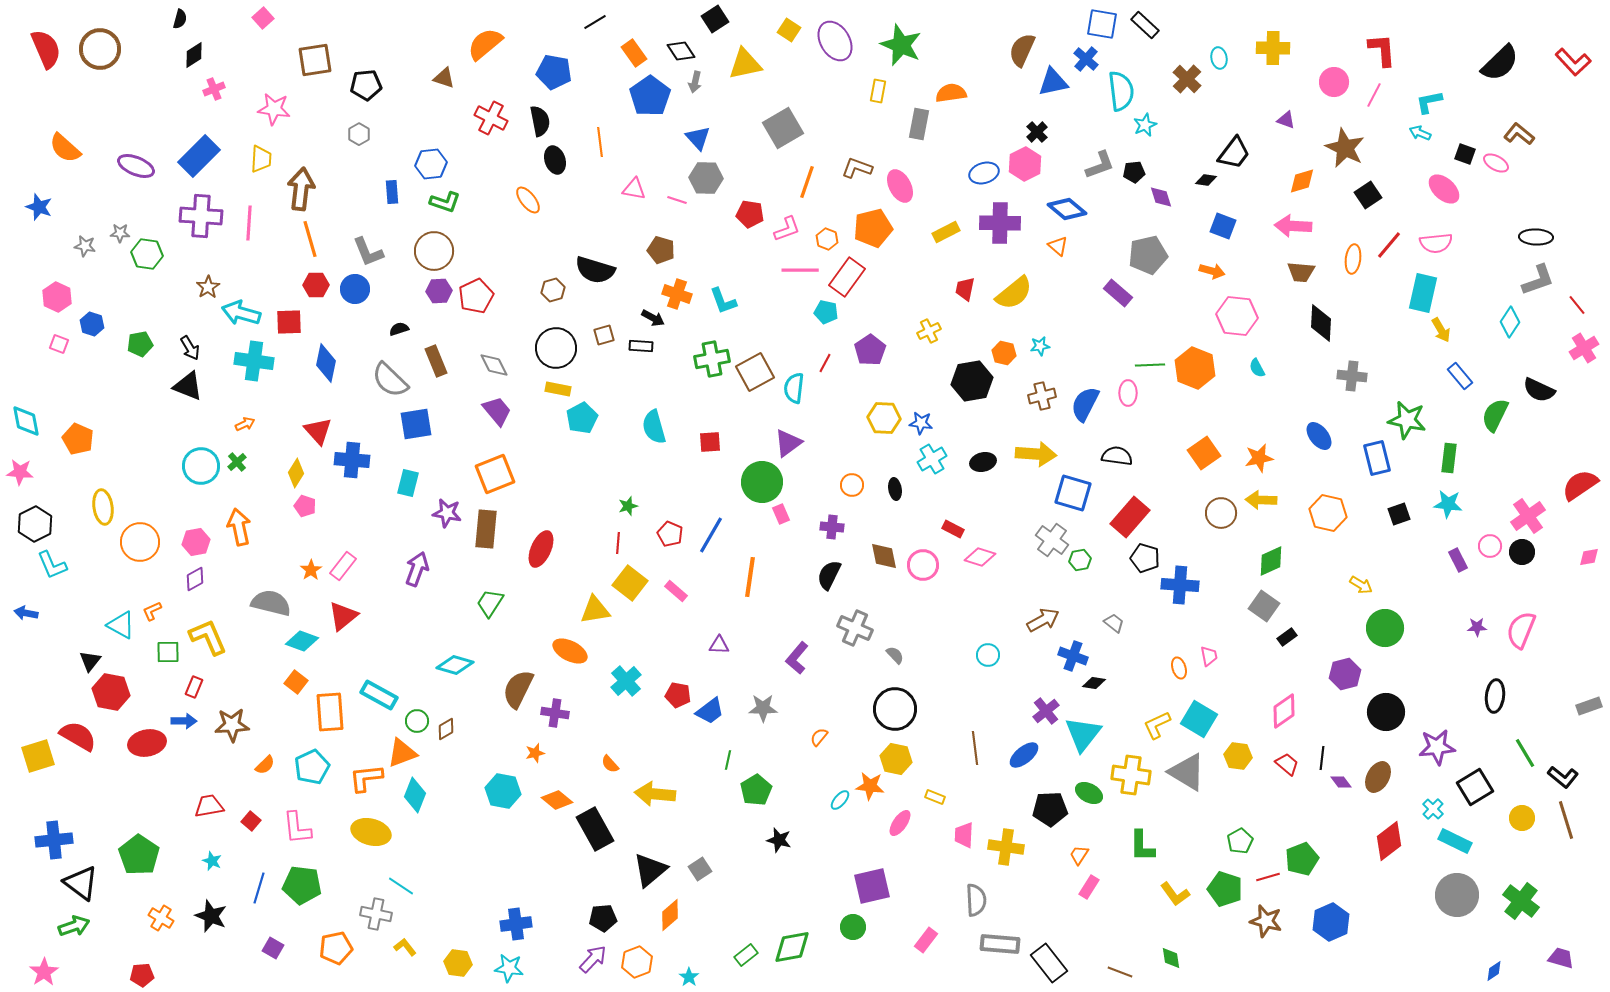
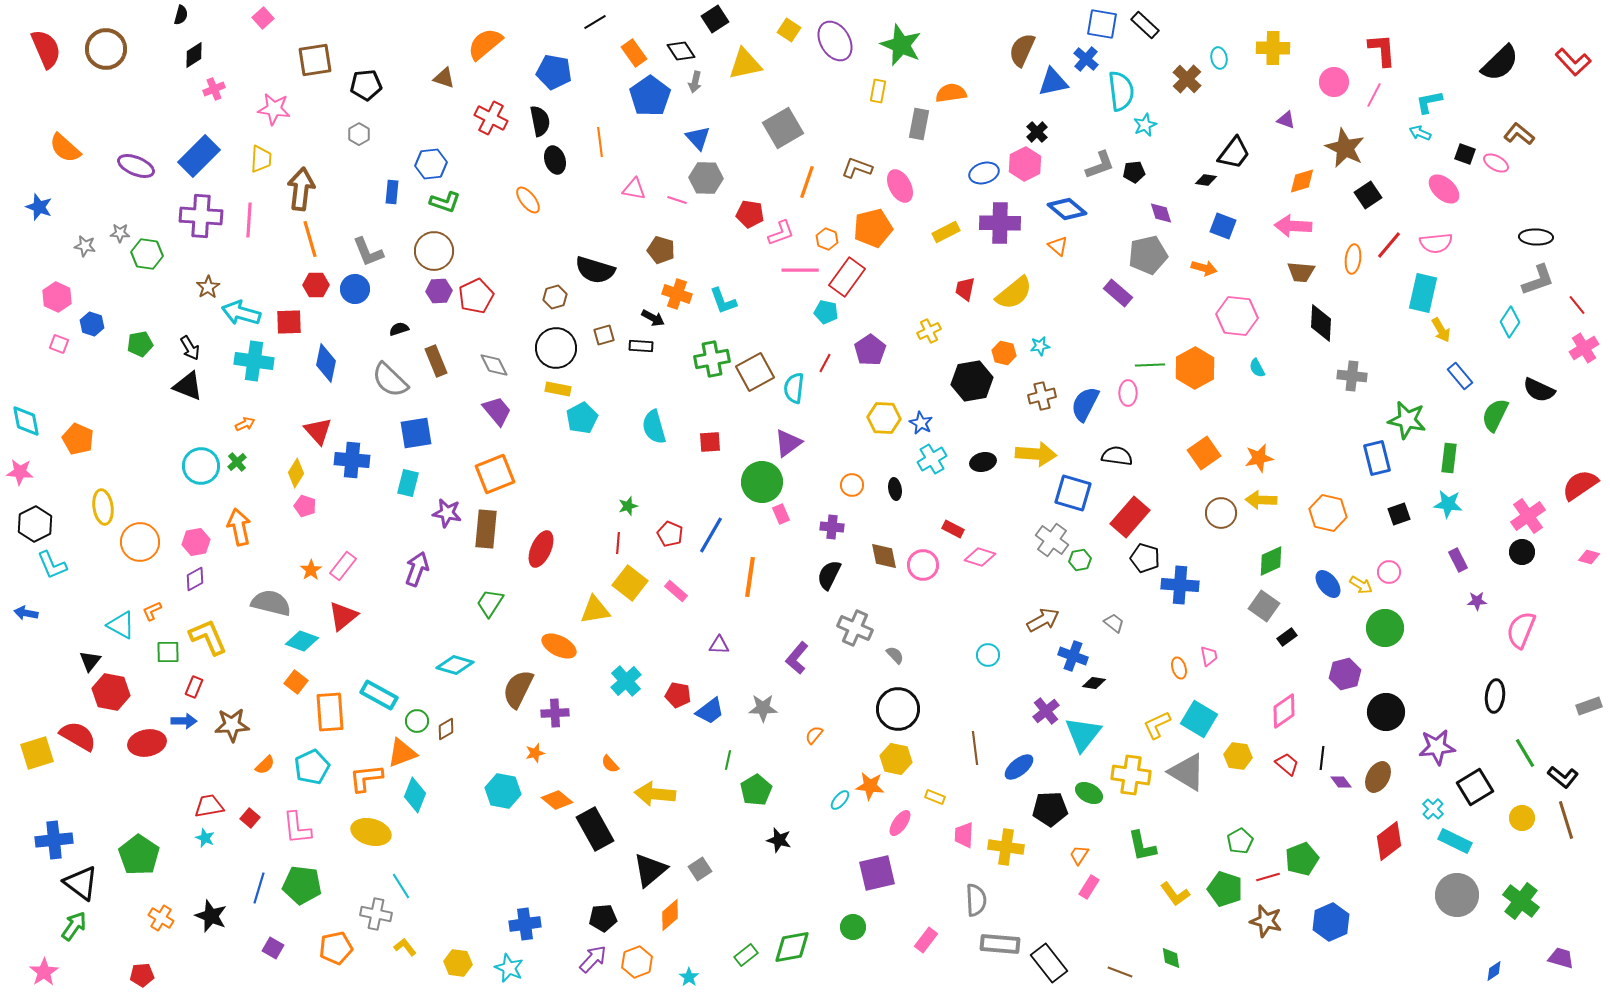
black semicircle at (180, 19): moved 1 px right, 4 px up
brown circle at (100, 49): moved 6 px right
blue rectangle at (392, 192): rotated 10 degrees clockwise
purple diamond at (1161, 197): moved 16 px down
pink line at (249, 223): moved 3 px up
pink L-shape at (787, 229): moved 6 px left, 4 px down
orange arrow at (1212, 271): moved 8 px left, 3 px up
brown hexagon at (553, 290): moved 2 px right, 7 px down
orange hexagon at (1195, 368): rotated 9 degrees clockwise
blue star at (921, 423): rotated 20 degrees clockwise
blue square at (416, 424): moved 9 px down
blue ellipse at (1319, 436): moved 9 px right, 148 px down
pink circle at (1490, 546): moved 101 px left, 26 px down
pink diamond at (1589, 557): rotated 25 degrees clockwise
purple star at (1477, 627): moved 26 px up
orange ellipse at (570, 651): moved 11 px left, 5 px up
black circle at (895, 709): moved 3 px right
purple cross at (555, 713): rotated 12 degrees counterclockwise
orange semicircle at (819, 737): moved 5 px left, 2 px up
blue ellipse at (1024, 755): moved 5 px left, 12 px down
yellow square at (38, 756): moved 1 px left, 3 px up
red square at (251, 821): moved 1 px left, 3 px up
green L-shape at (1142, 846): rotated 12 degrees counterclockwise
cyan star at (212, 861): moved 7 px left, 23 px up
cyan line at (401, 886): rotated 24 degrees clockwise
purple square at (872, 886): moved 5 px right, 13 px up
blue cross at (516, 924): moved 9 px right
green arrow at (74, 926): rotated 36 degrees counterclockwise
cyan star at (509, 968): rotated 16 degrees clockwise
